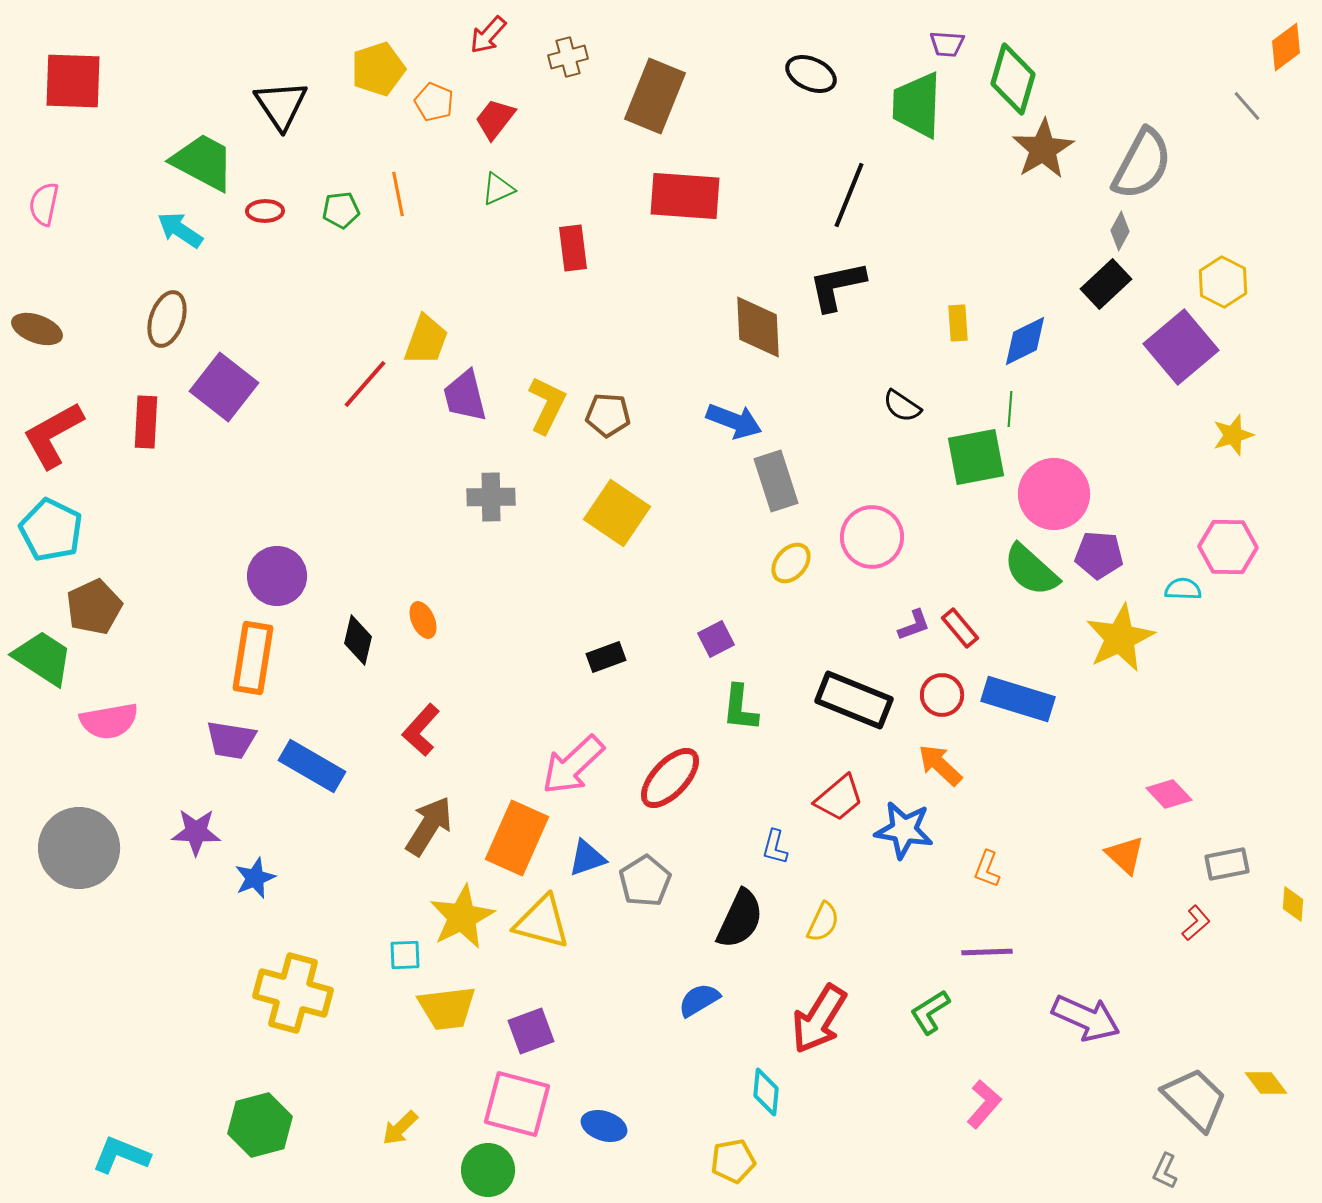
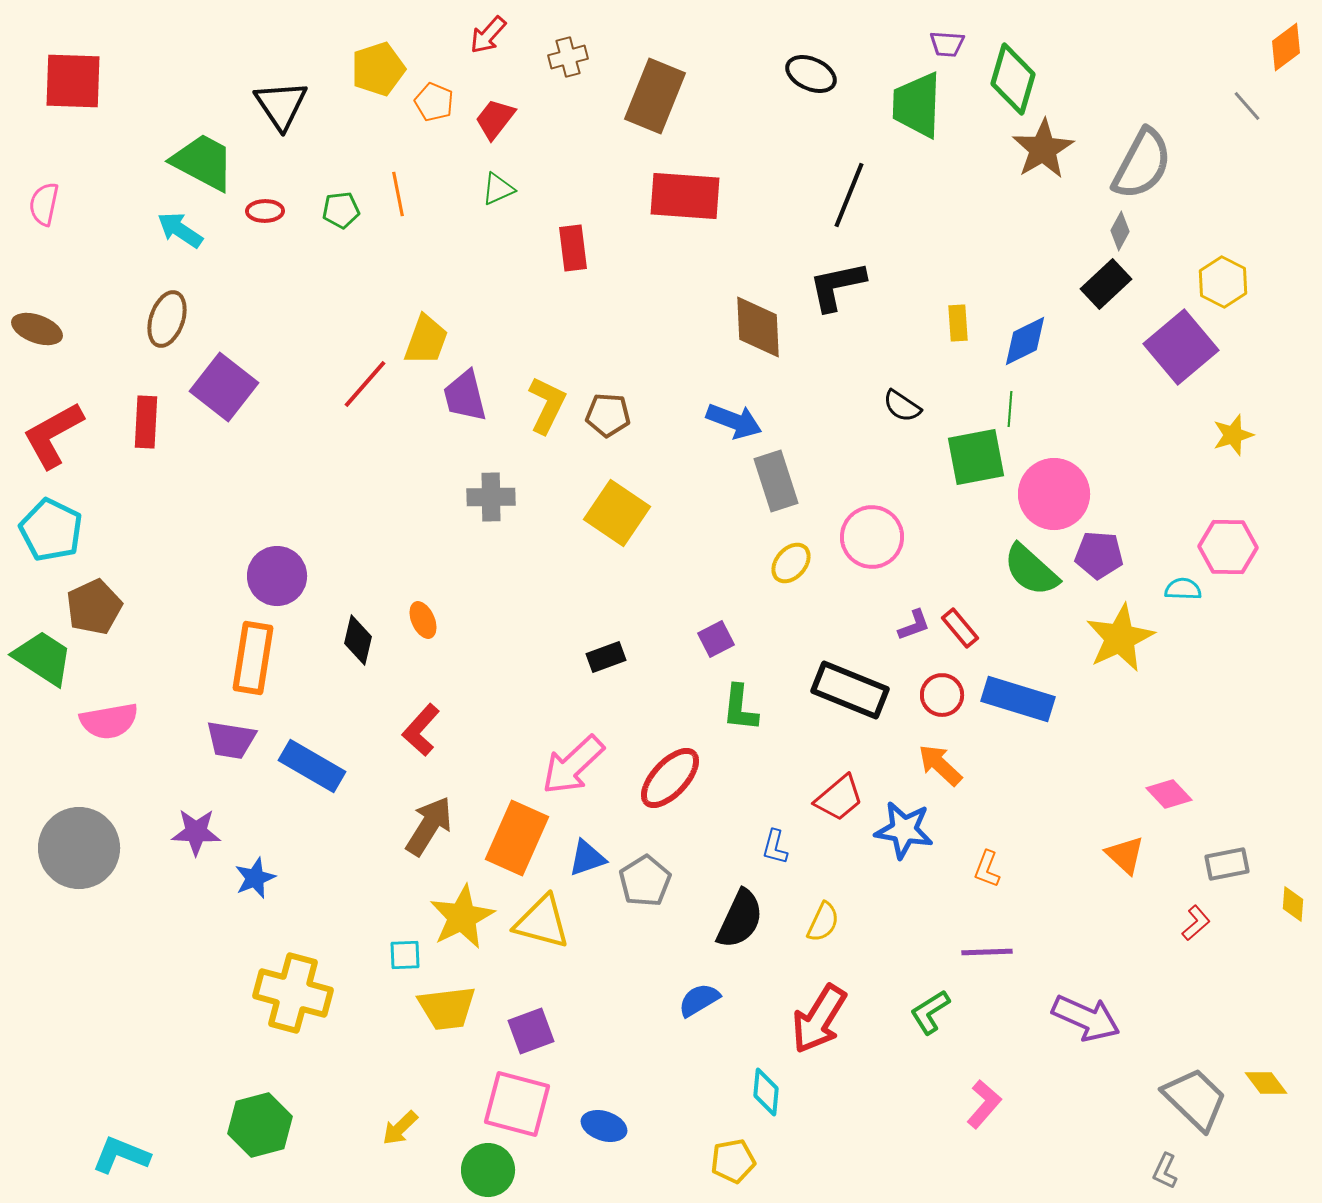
black rectangle at (854, 700): moved 4 px left, 10 px up
